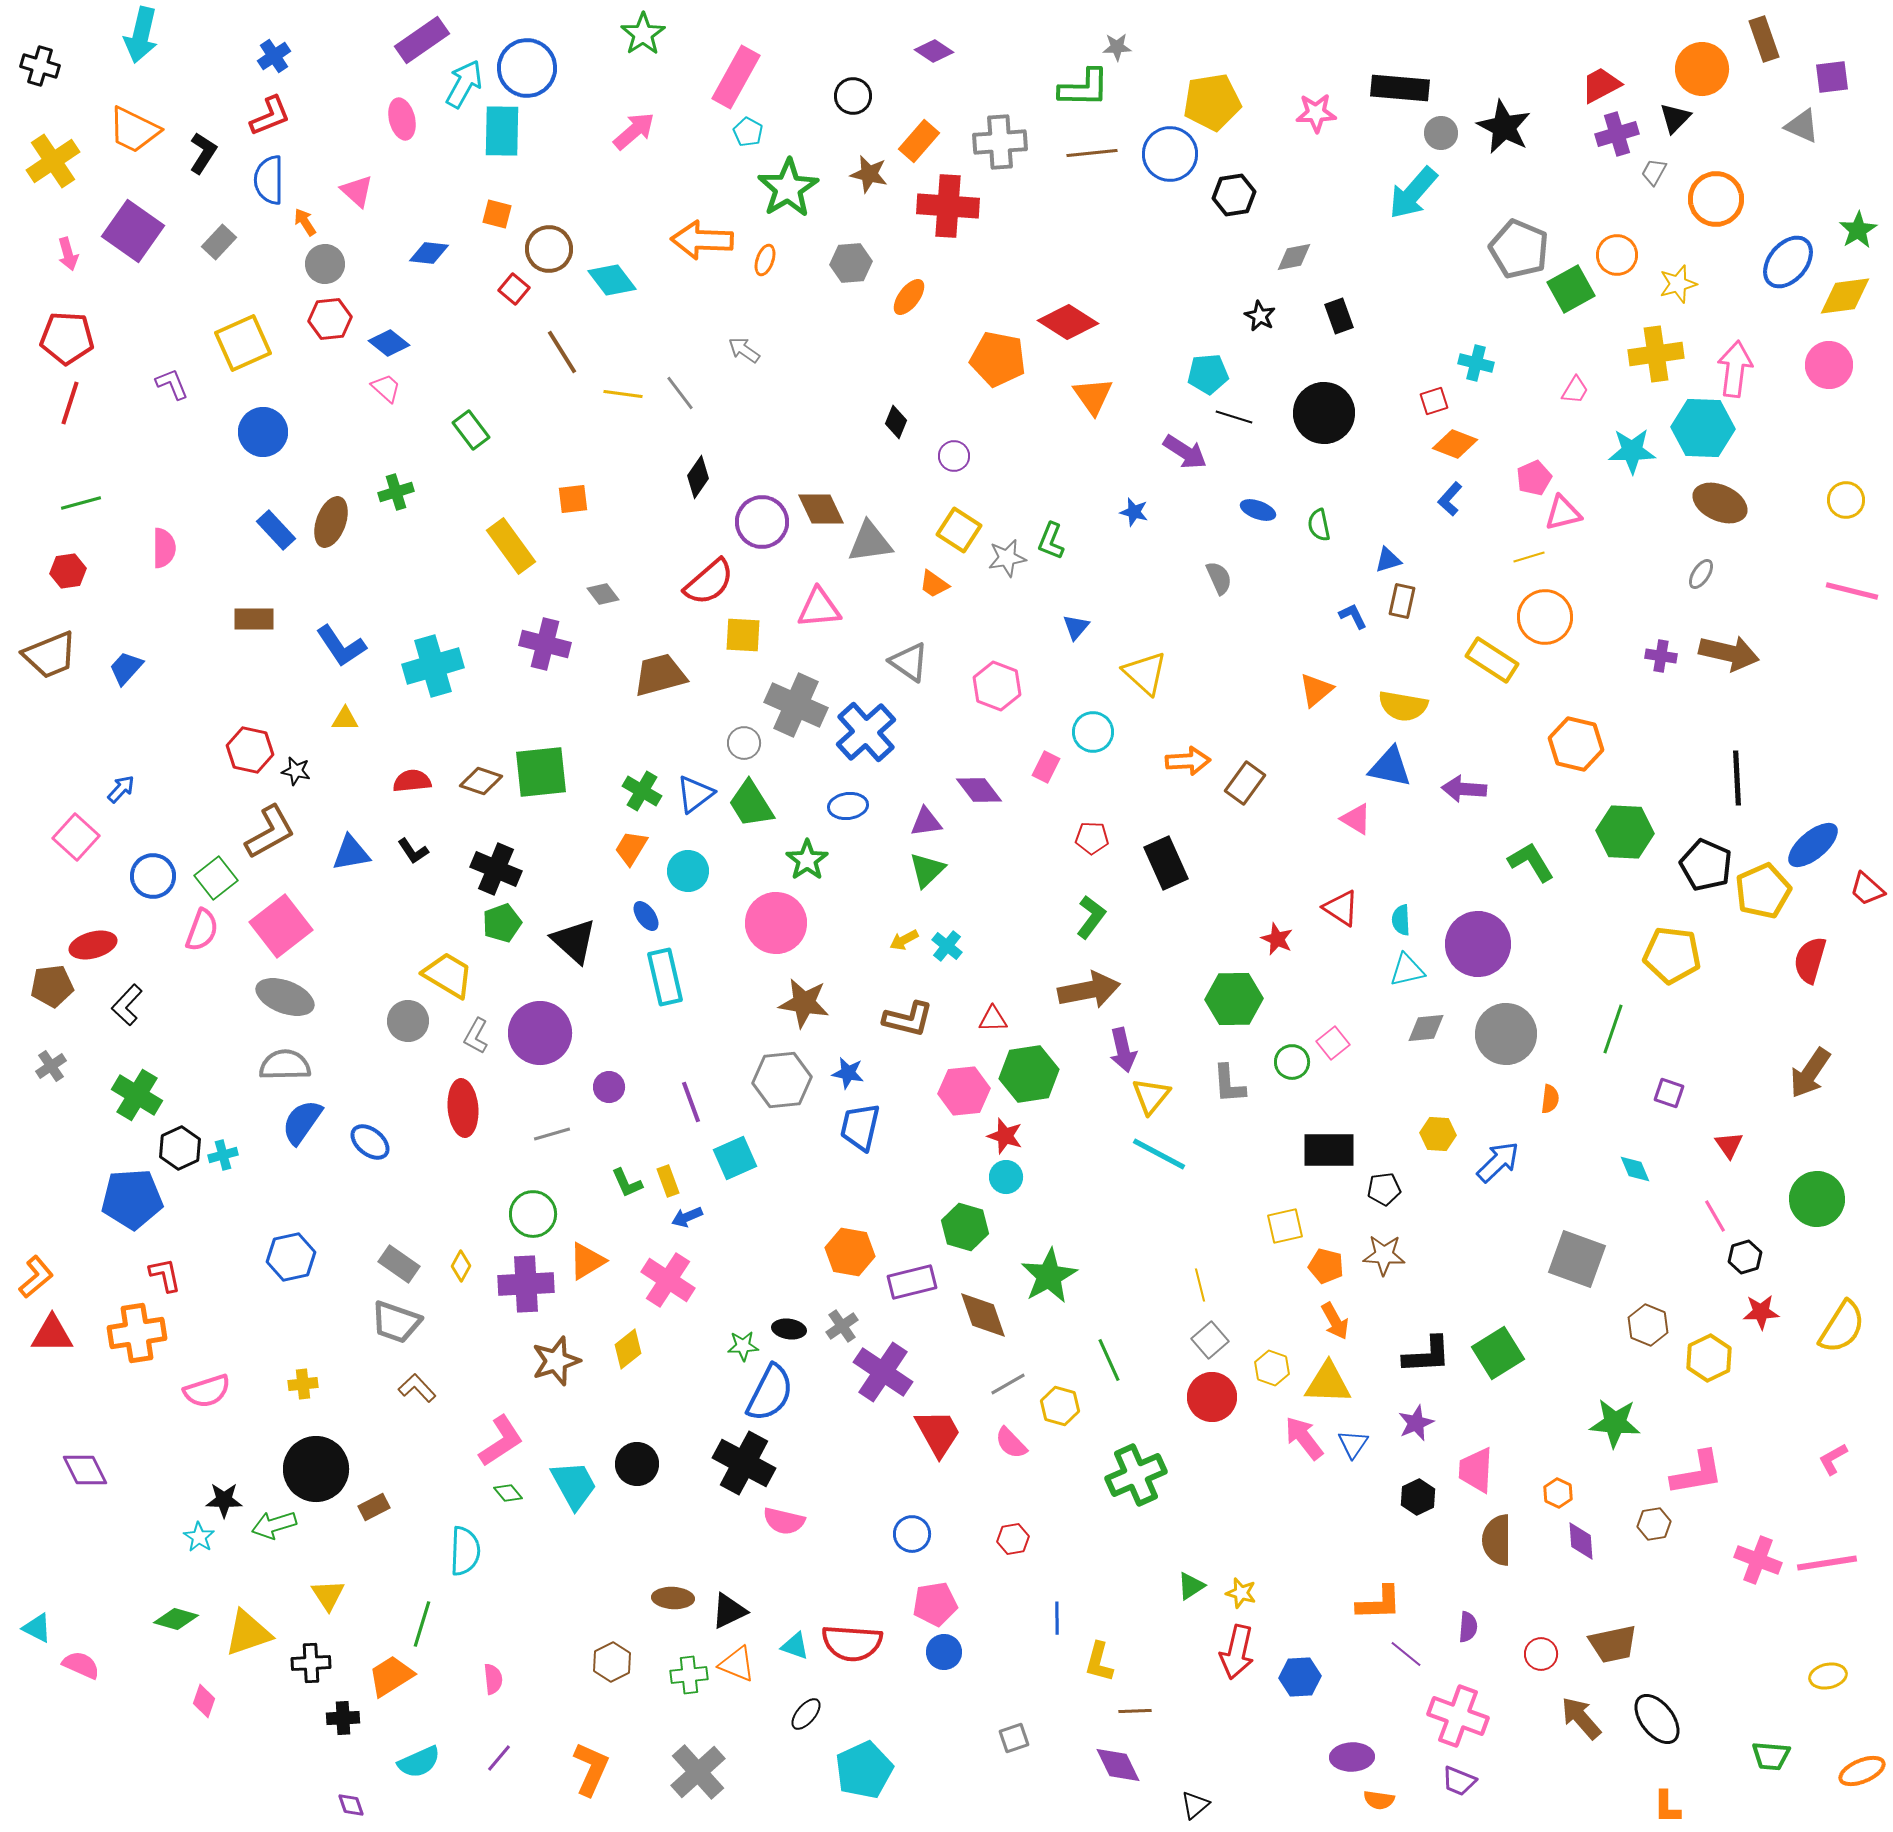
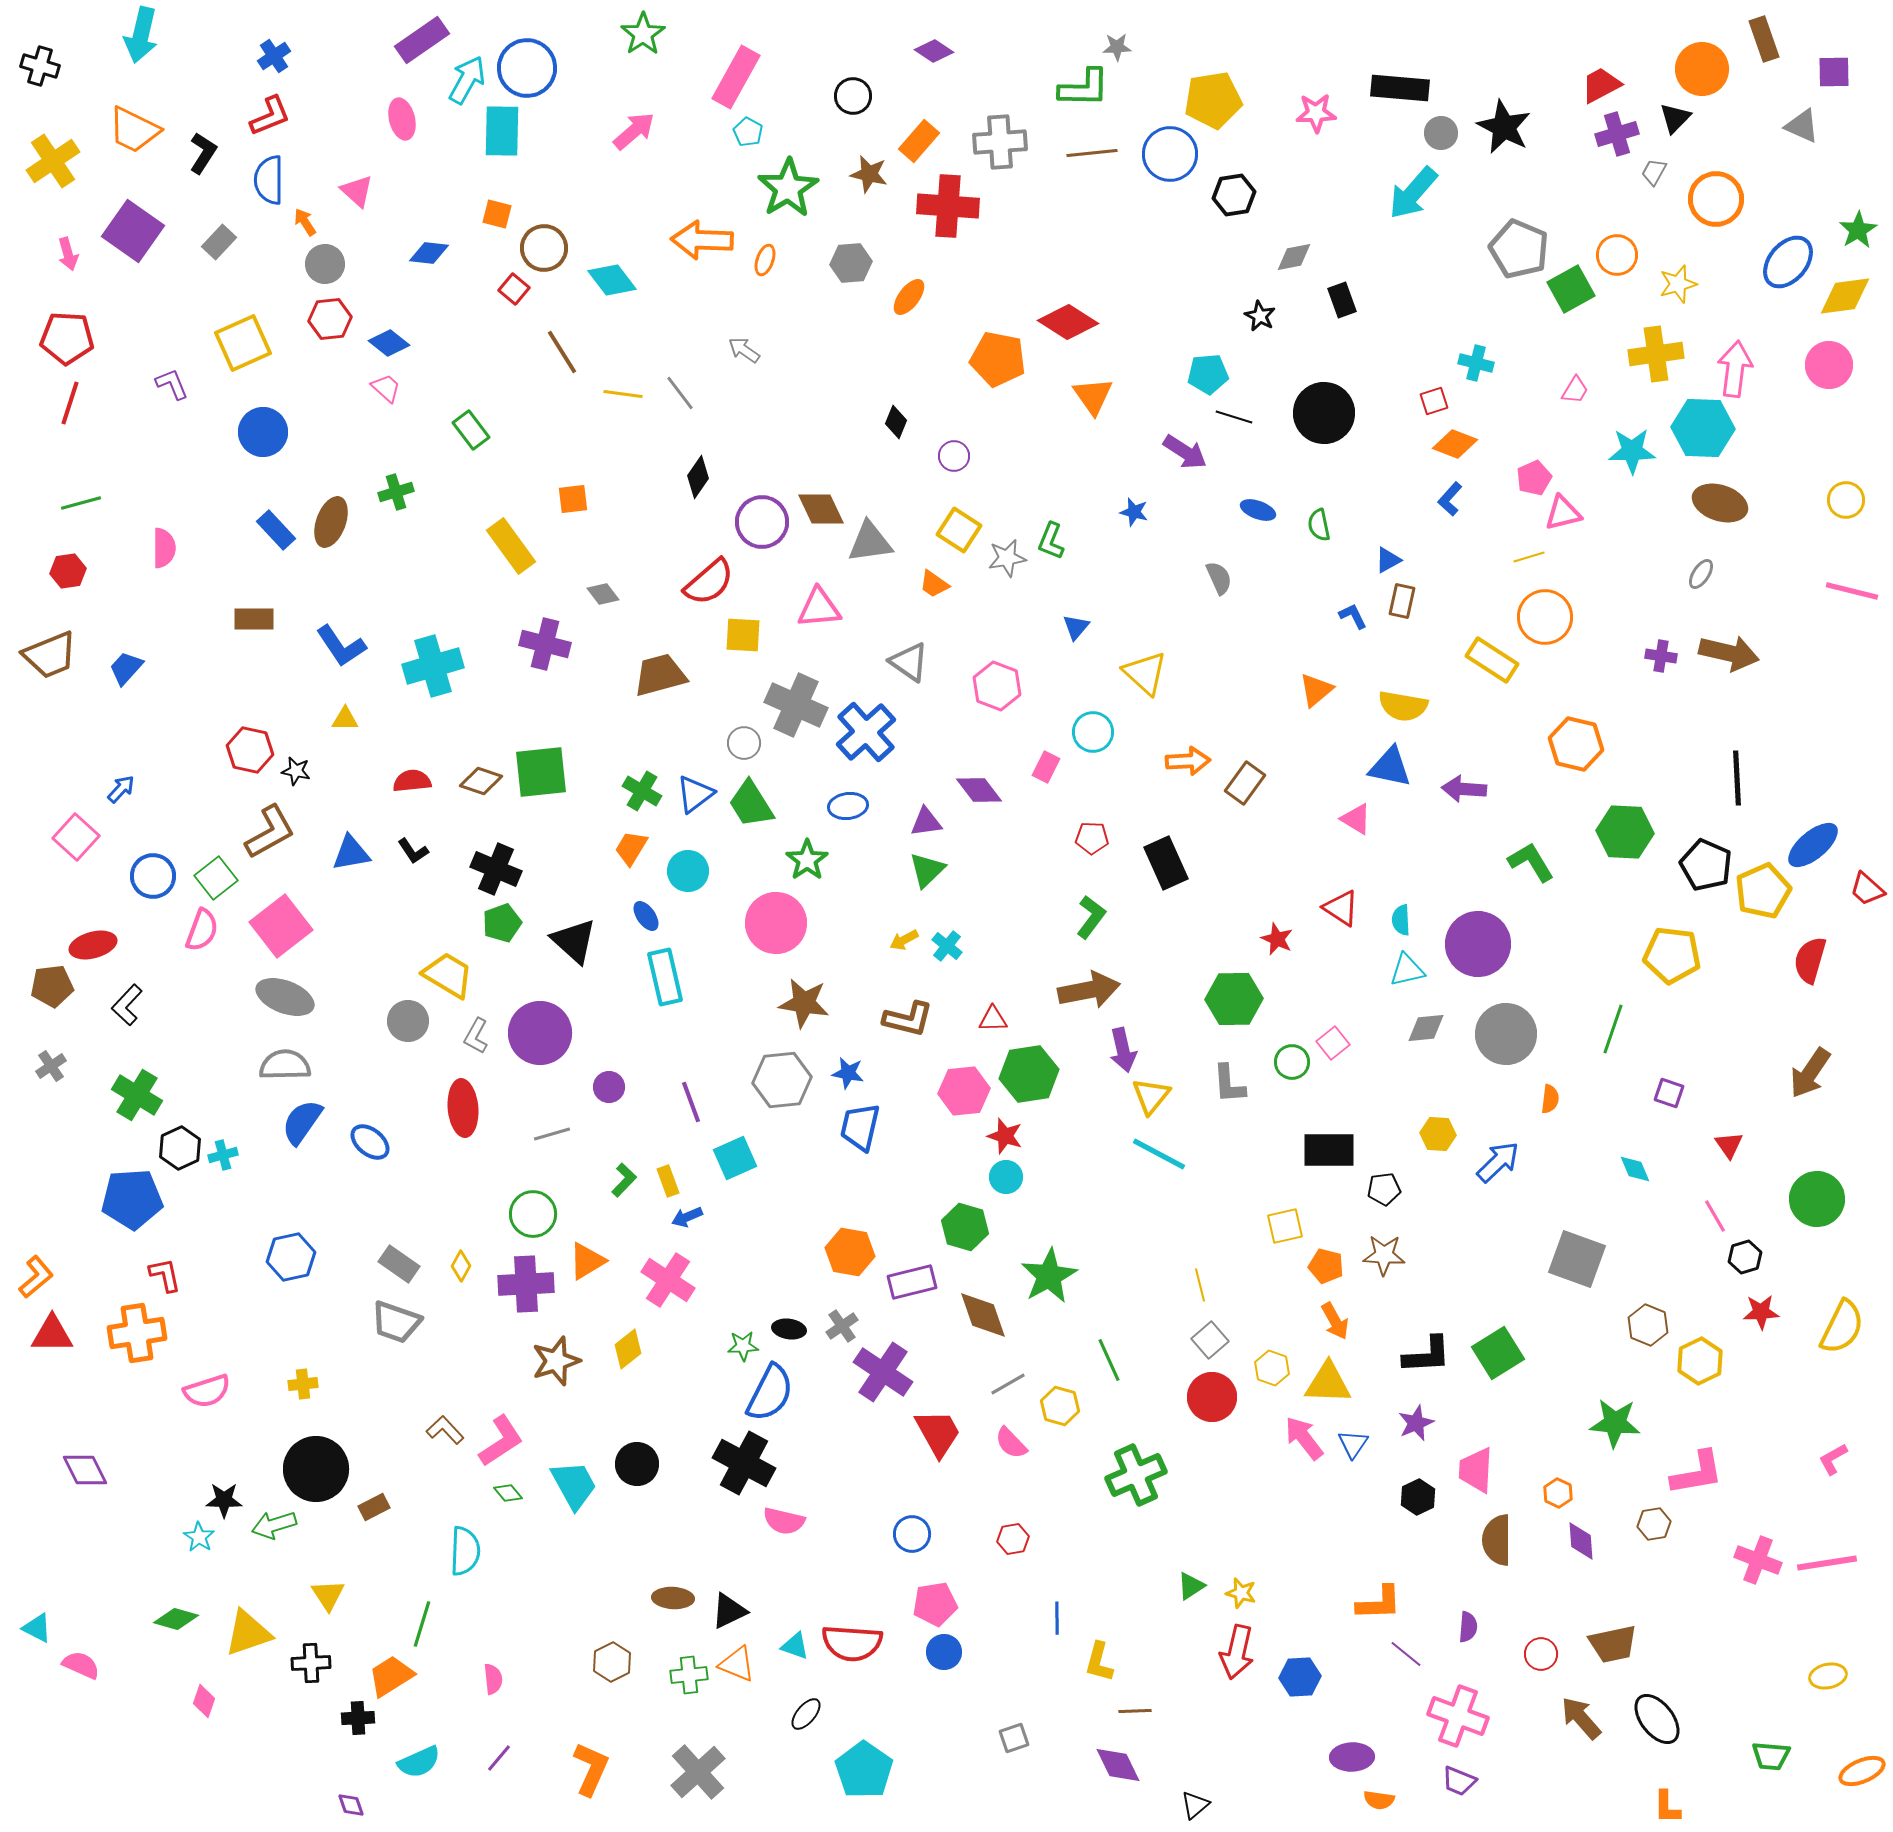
purple square at (1832, 77): moved 2 px right, 5 px up; rotated 6 degrees clockwise
cyan arrow at (464, 84): moved 3 px right, 4 px up
yellow pentagon at (1212, 102): moved 1 px right, 2 px up
brown circle at (549, 249): moved 5 px left, 1 px up
black rectangle at (1339, 316): moved 3 px right, 16 px up
brown ellipse at (1720, 503): rotated 6 degrees counterclockwise
blue triangle at (1388, 560): rotated 12 degrees counterclockwise
green L-shape at (627, 1183): moved 3 px left, 3 px up; rotated 112 degrees counterclockwise
yellow semicircle at (1842, 1327): rotated 6 degrees counterclockwise
yellow hexagon at (1709, 1358): moved 9 px left, 3 px down
brown L-shape at (417, 1388): moved 28 px right, 42 px down
black cross at (343, 1718): moved 15 px right
cyan pentagon at (864, 1770): rotated 12 degrees counterclockwise
